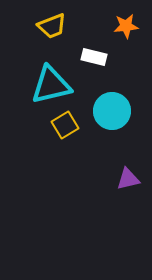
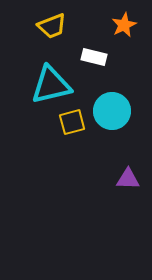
orange star: moved 2 px left, 1 px up; rotated 20 degrees counterclockwise
yellow square: moved 7 px right, 3 px up; rotated 16 degrees clockwise
purple triangle: rotated 15 degrees clockwise
